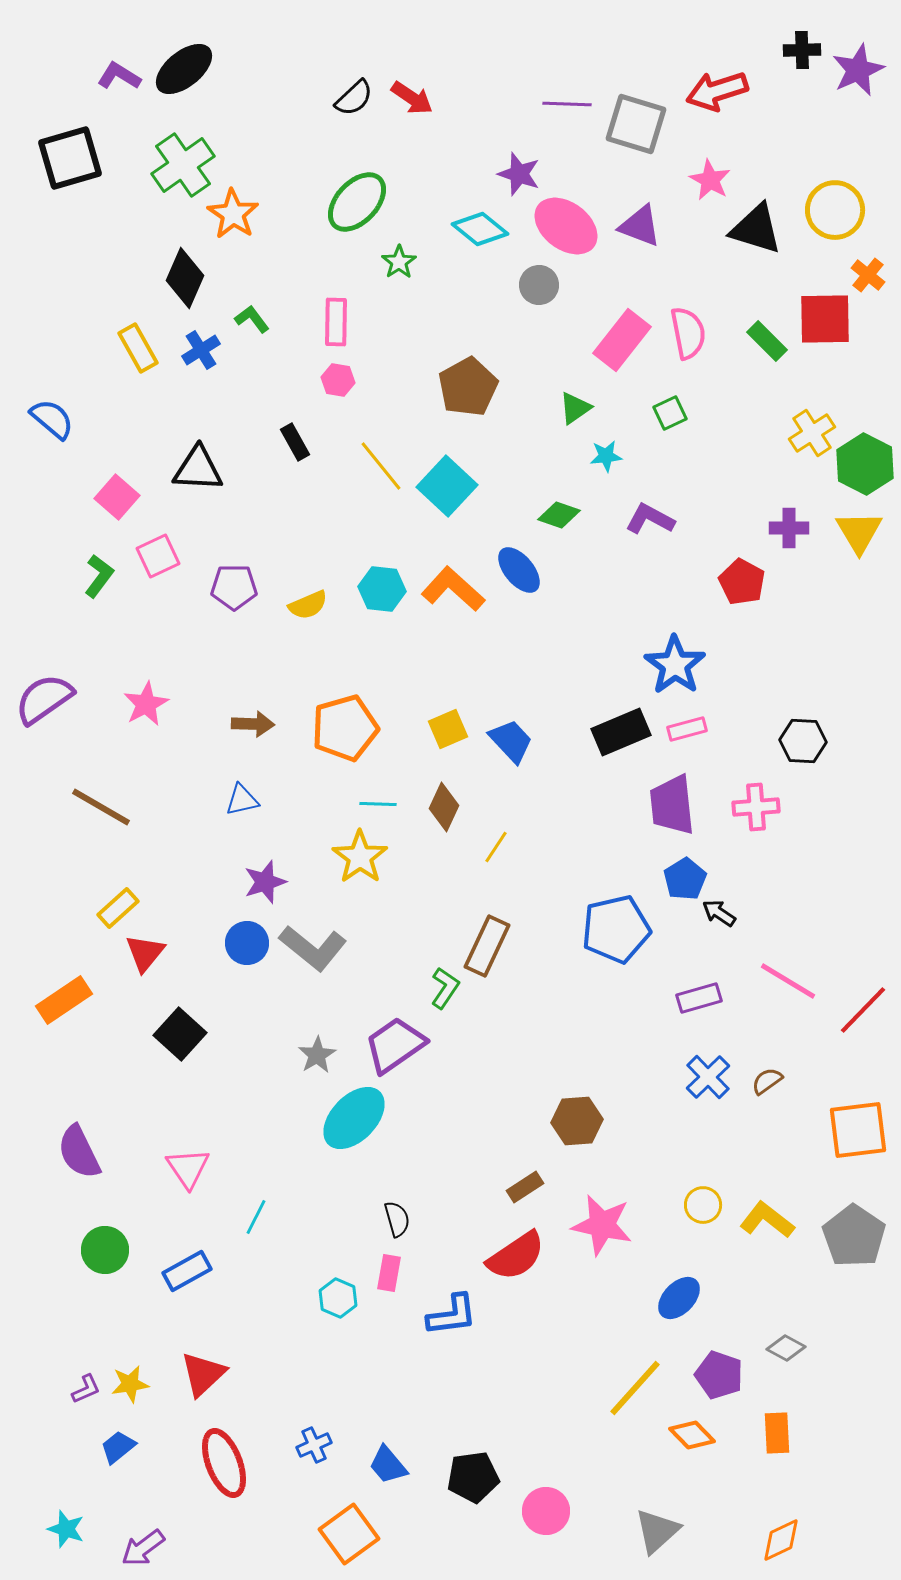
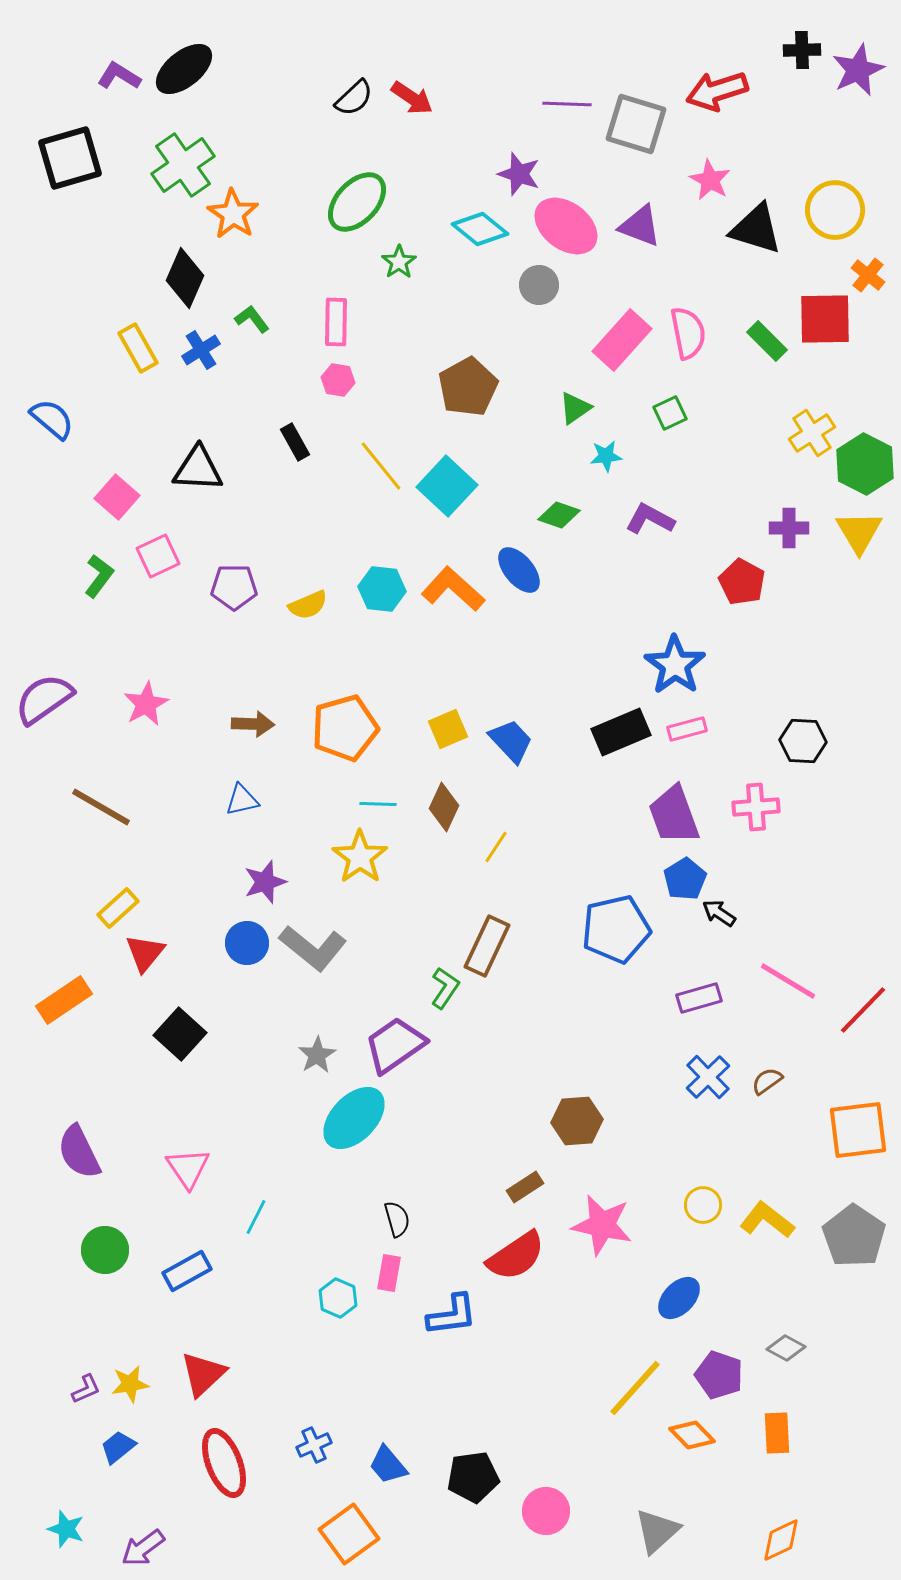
pink rectangle at (622, 340): rotated 4 degrees clockwise
purple trapezoid at (672, 805): moved 2 px right, 10 px down; rotated 14 degrees counterclockwise
